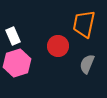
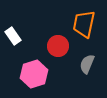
white rectangle: rotated 12 degrees counterclockwise
pink hexagon: moved 17 px right, 11 px down
